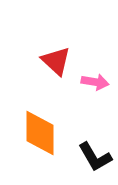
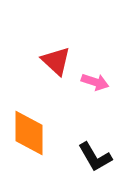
pink arrow: rotated 8 degrees clockwise
orange diamond: moved 11 px left
